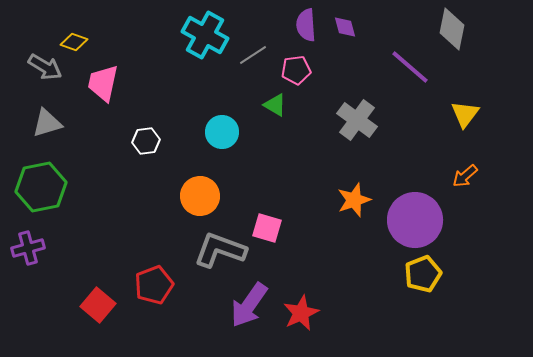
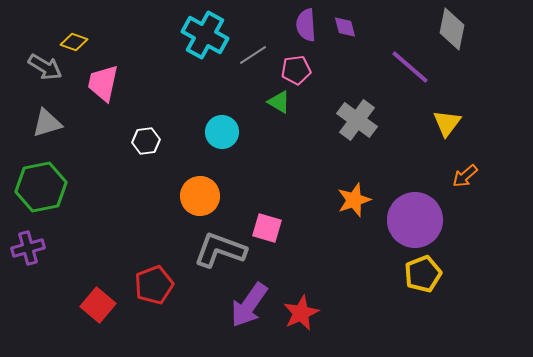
green triangle: moved 4 px right, 3 px up
yellow triangle: moved 18 px left, 9 px down
